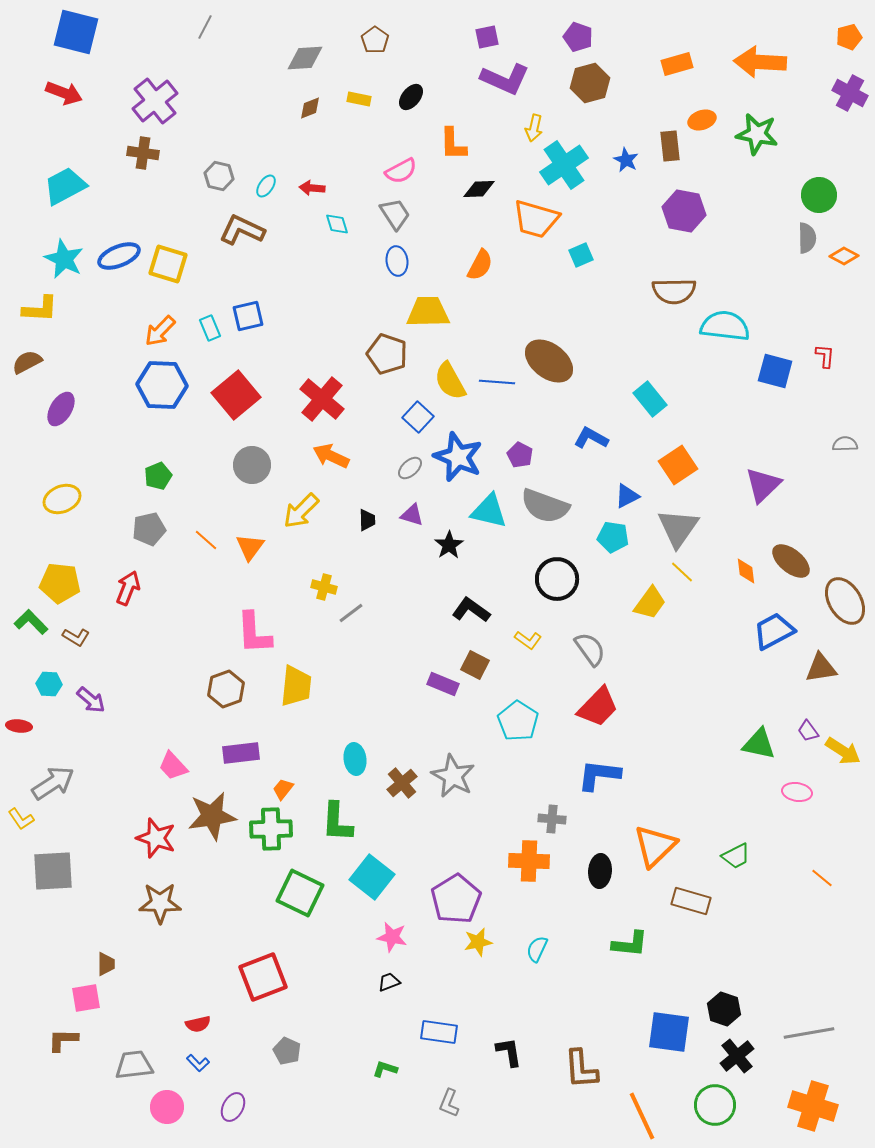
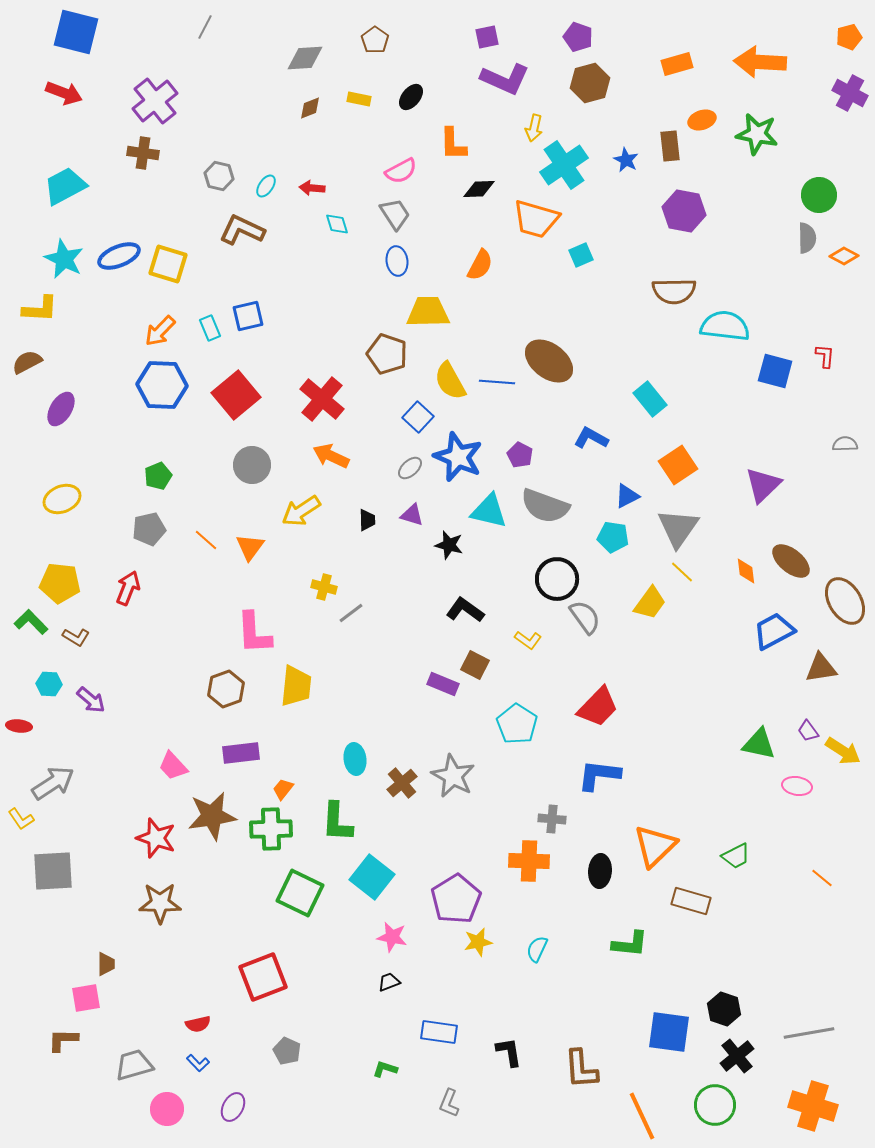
yellow arrow at (301, 511): rotated 12 degrees clockwise
black star at (449, 545): rotated 24 degrees counterclockwise
black L-shape at (471, 610): moved 6 px left
gray semicircle at (590, 649): moved 5 px left, 32 px up
cyan pentagon at (518, 721): moved 1 px left, 3 px down
pink ellipse at (797, 792): moved 6 px up
gray trapezoid at (134, 1065): rotated 9 degrees counterclockwise
pink circle at (167, 1107): moved 2 px down
